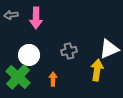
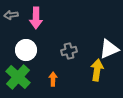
white circle: moved 3 px left, 5 px up
